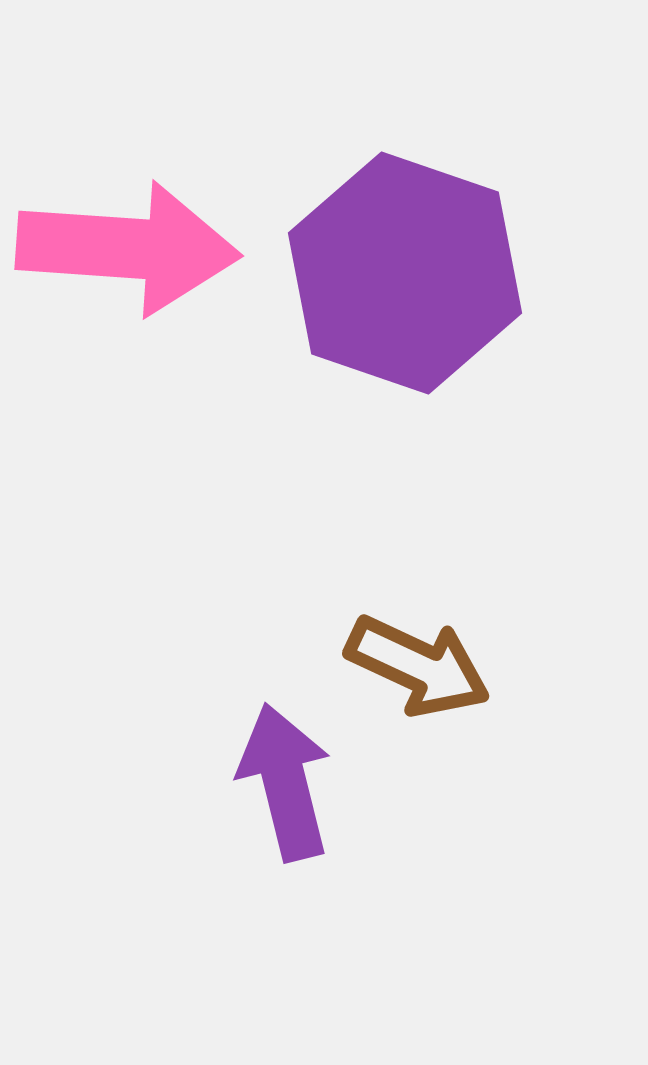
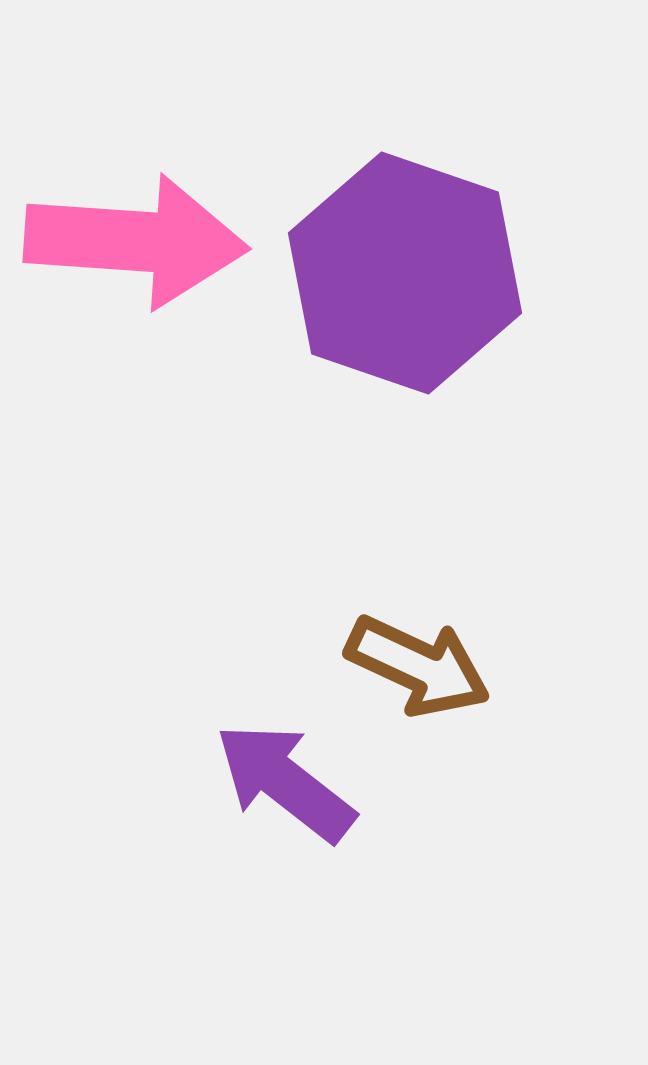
pink arrow: moved 8 px right, 7 px up
purple arrow: rotated 38 degrees counterclockwise
